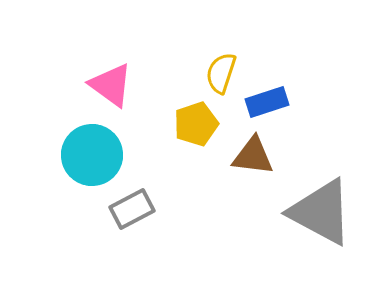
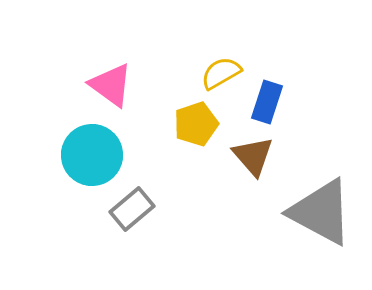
yellow semicircle: rotated 42 degrees clockwise
blue rectangle: rotated 54 degrees counterclockwise
brown triangle: rotated 42 degrees clockwise
gray rectangle: rotated 12 degrees counterclockwise
